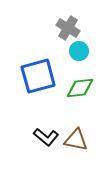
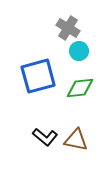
black L-shape: moved 1 px left
